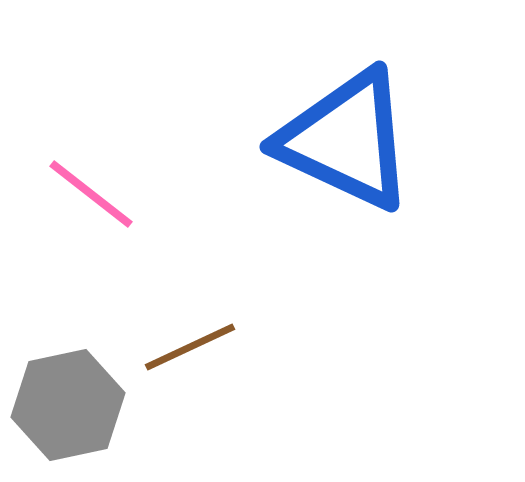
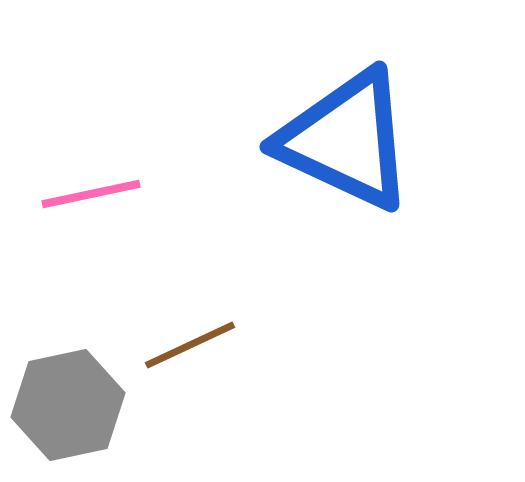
pink line: rotated 50 degrees counterclockwise
brown line: moved 2 px up
